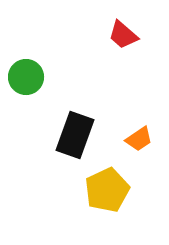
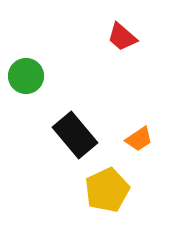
red trapezoid: moved 1 px left, 2 px down
green circle: moved 1 px up
black rectangle: rotated 60 degrees counterclockwise
